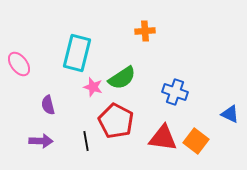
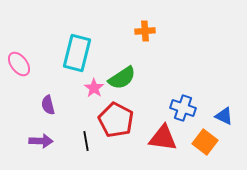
pink star: moved 1 px right, 1 px down; rotated 18 degrees clockwise
blue cross: moved 8 px right, 16 px down
blue triangle: moved 6 px left, 2 px down
red pentagon: moved 1 px up
orange square: moved 9 px right, 1 px down
